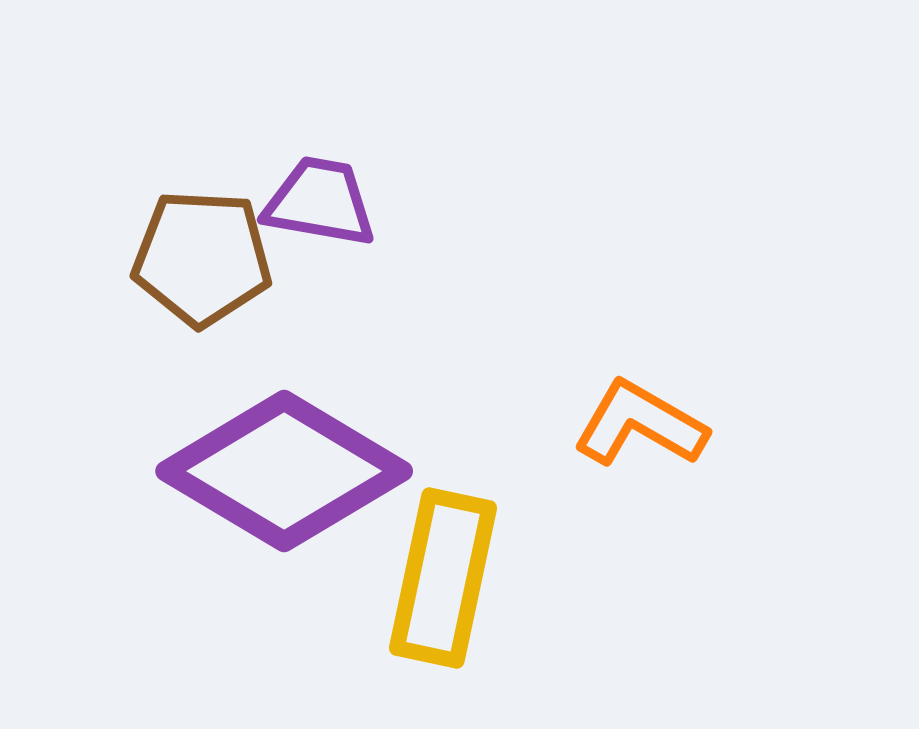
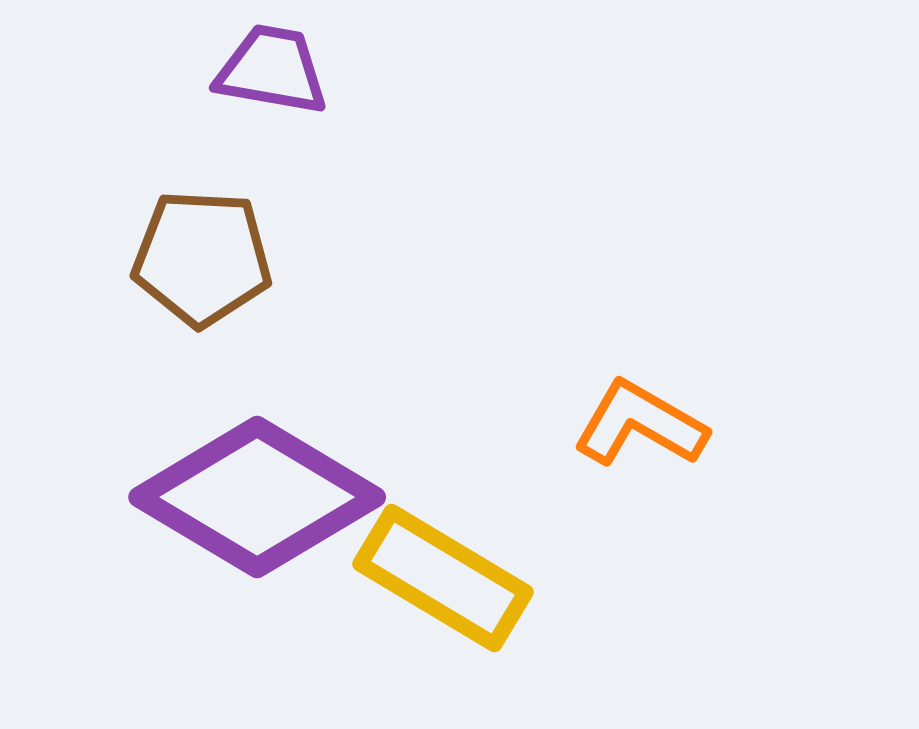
purple trapezoid: moved 48 px left, 132 px up
purple diamond: moved 27 px left, 26 px down
yellow rectangle: rotated 71 degrees counterclockwise
